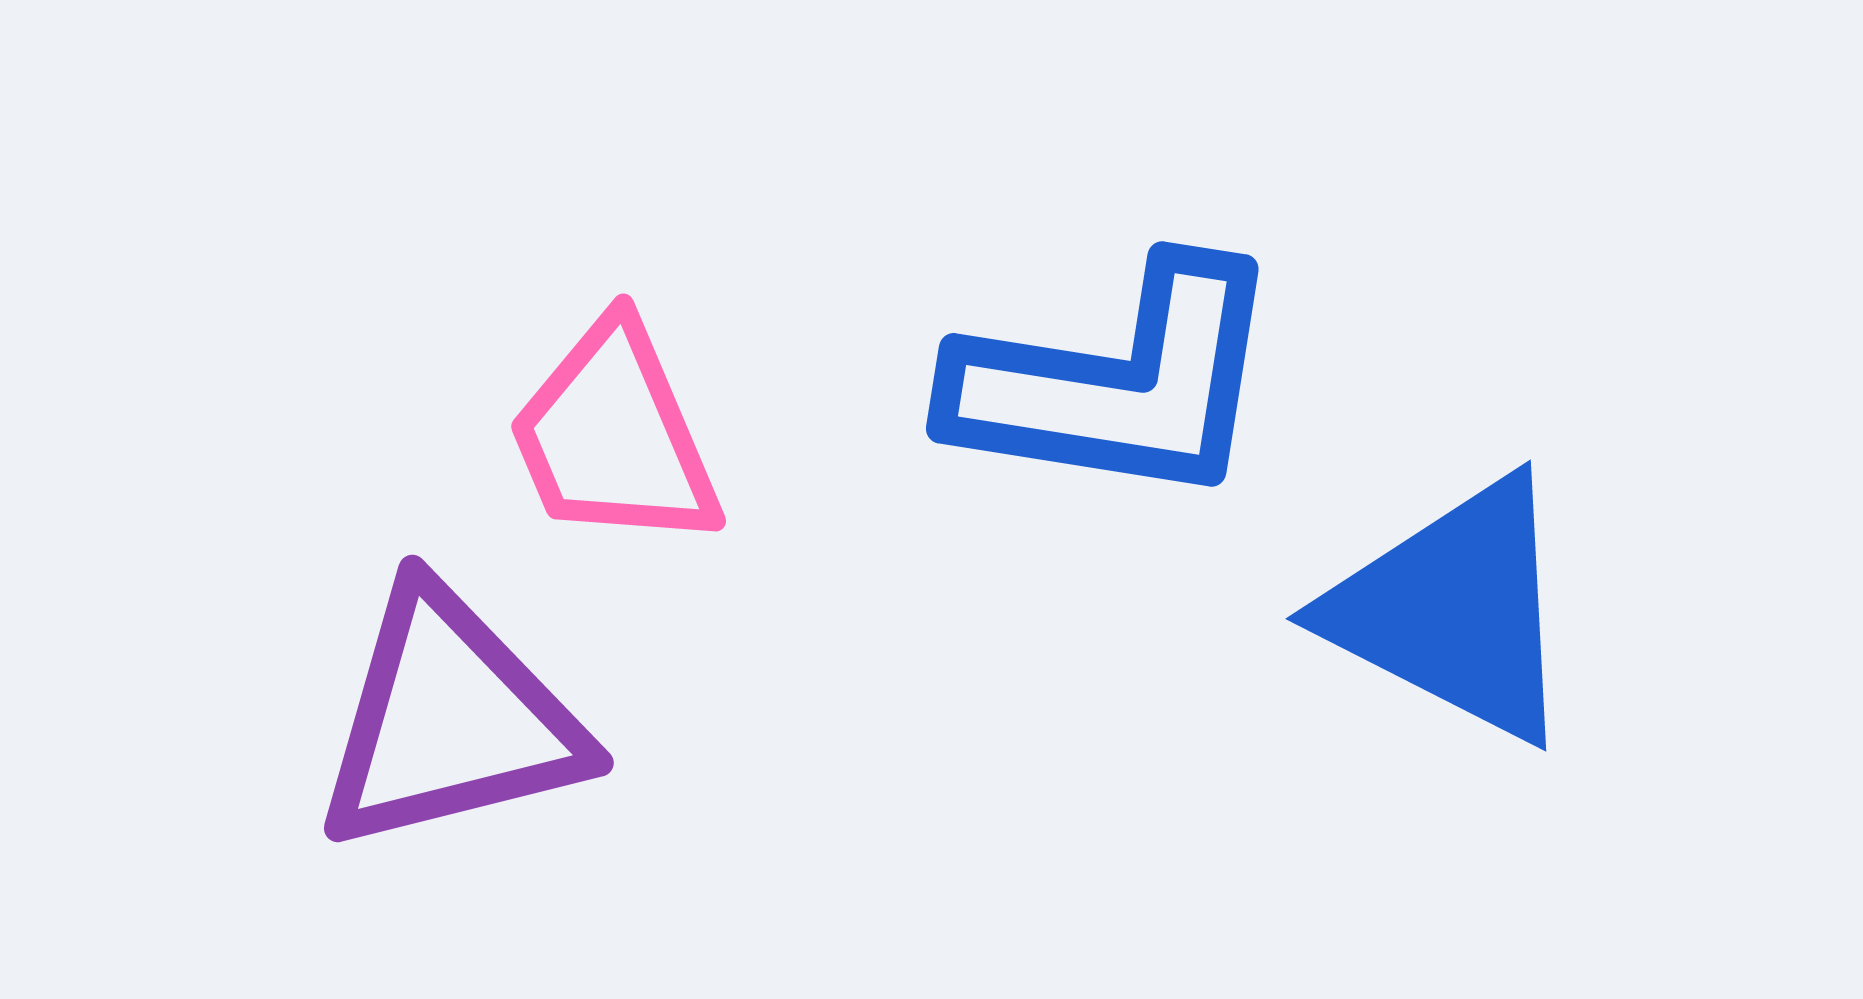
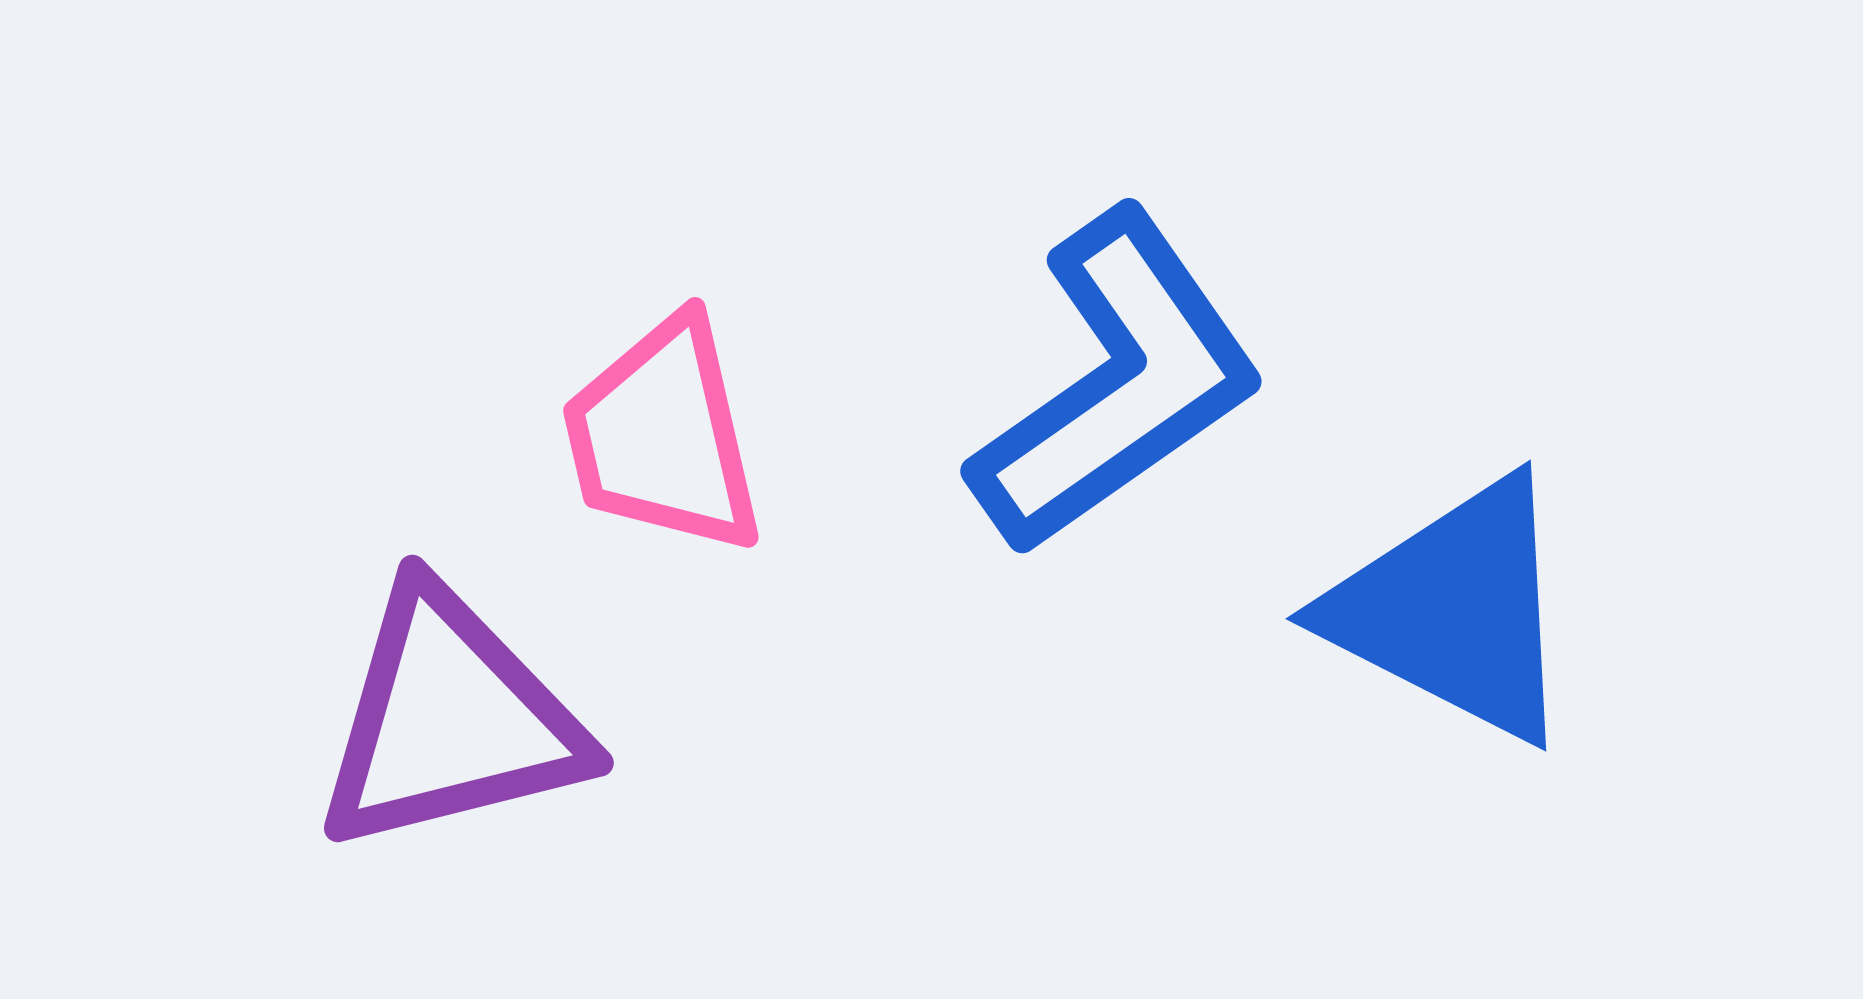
blue L-shape: rotated 44 degrees counterclockwise
pink trapezoid: moved 49 px right; rotated 10 degrees clockwise
